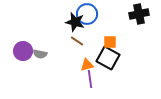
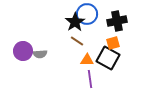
black cross: moved 22 px left, 7 px down
black star: rotated 24 degrees clockwise
orange square: moved 3 px right, 1 px down; rotated 16 degrees counterclockwise
gray semicircle: rotated 16 degrees counterclockwise
orange triangle: moved 5 px up; rotated 16 degrees clockwise
